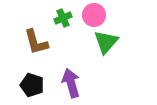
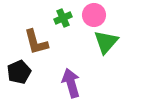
black pentagon: moved 13 px left, 13 px up; rotated 30 degrees clockwise
